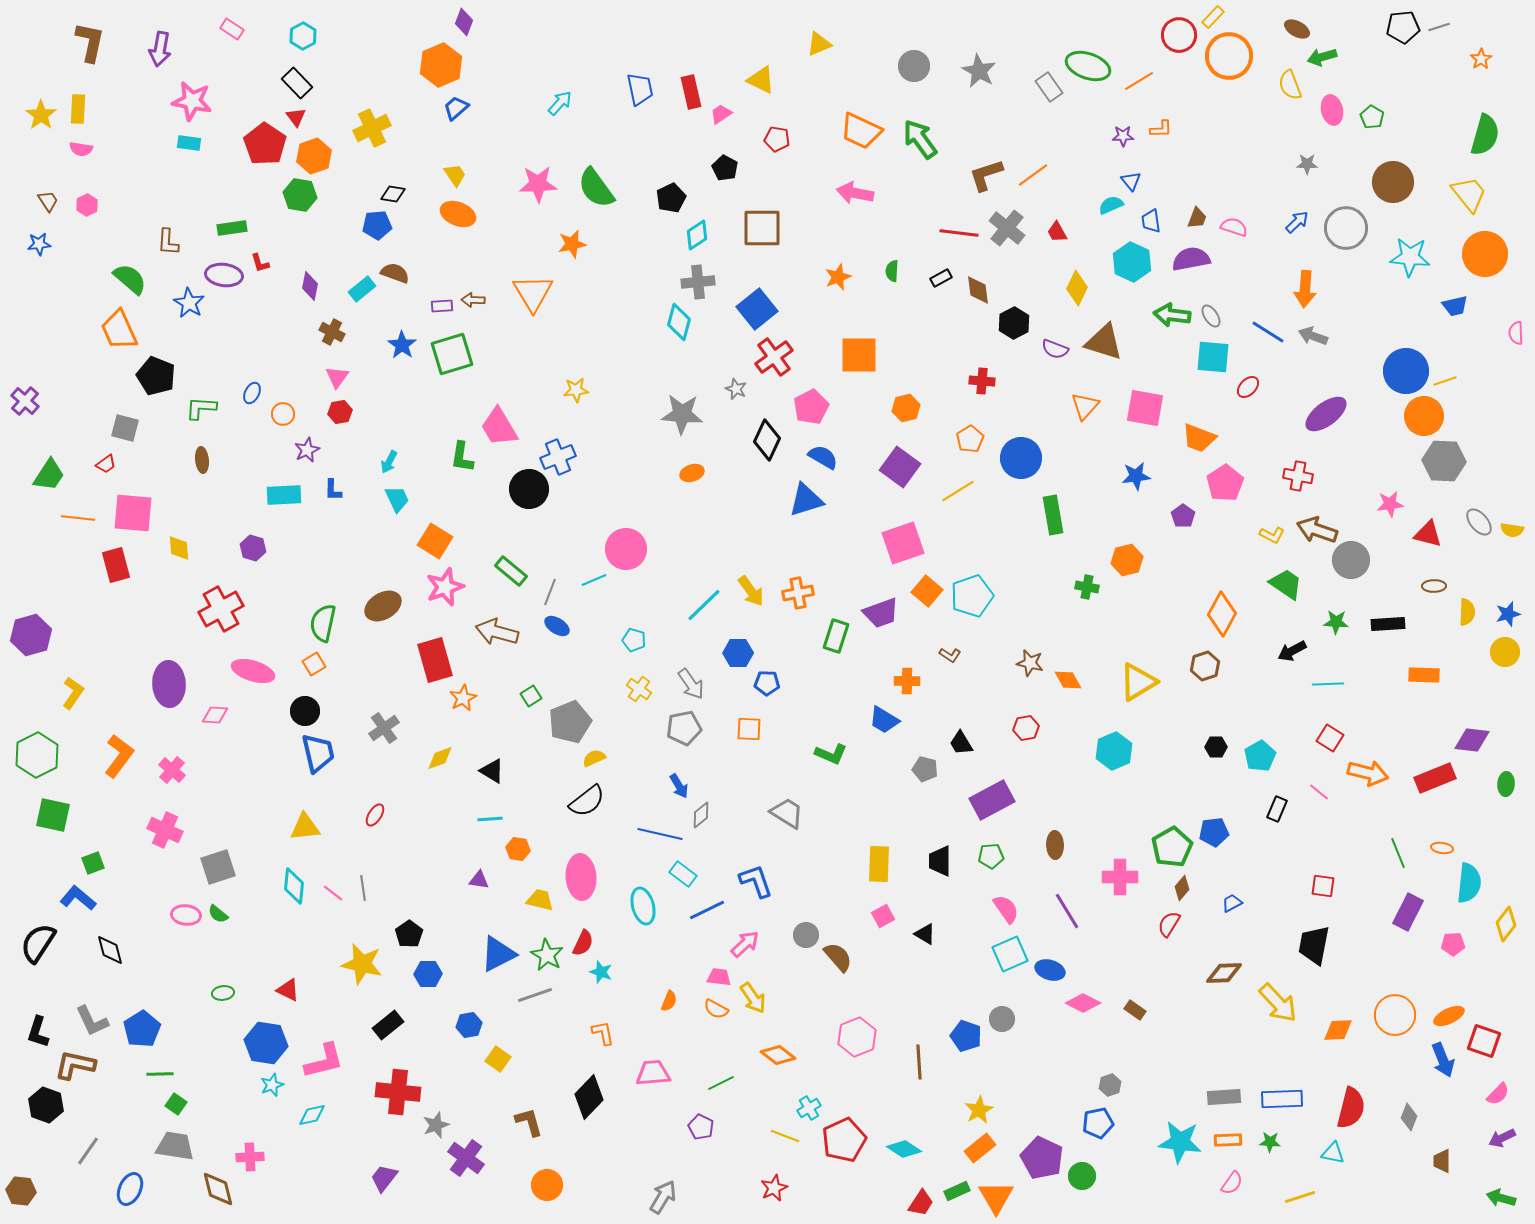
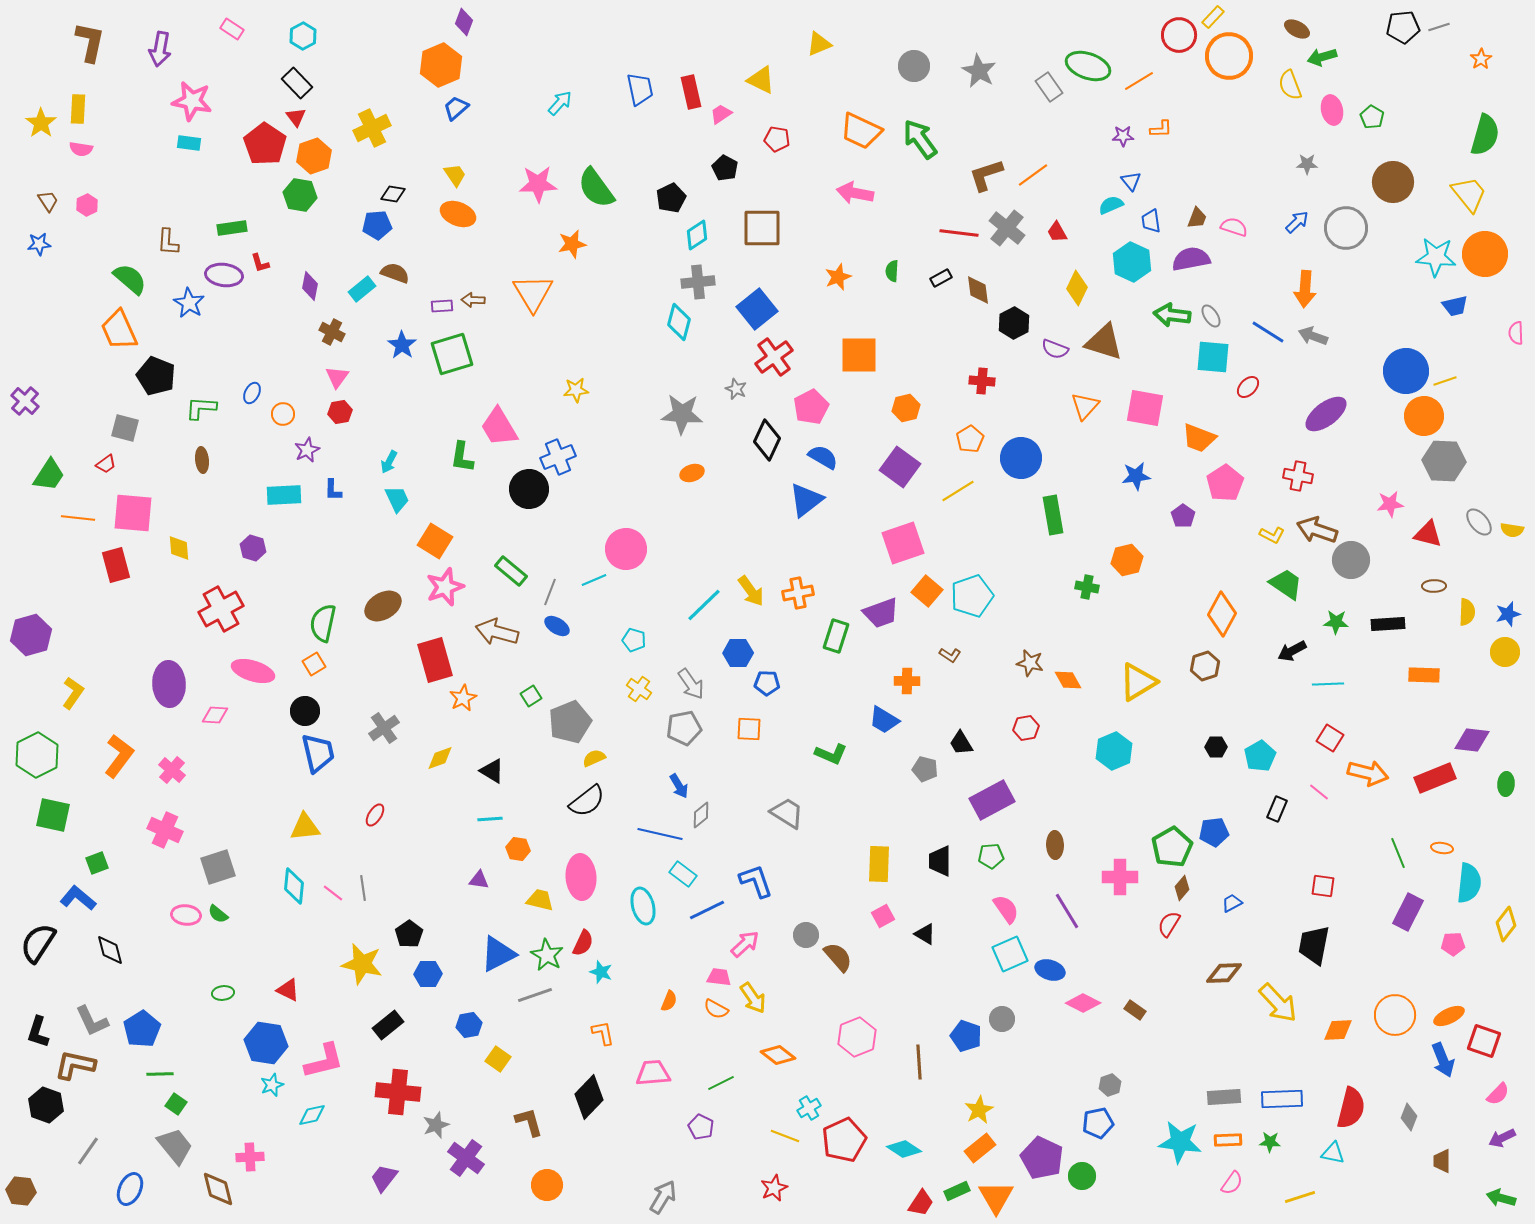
yellow star at (41, 115): moved 8 px down
cyan star at (1410, 257): moved 26 px right
blue triangle at (806, 500): rotated 21 degrees counterclockwise
green square at (93, 863): moved 4 px right
gray trapezoid at (175, 1146): rotated 42 degrees clockwise
